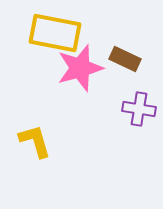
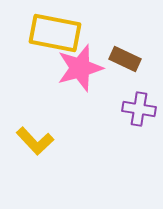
yellow L-shape: rotated 153 degrees clockwise
